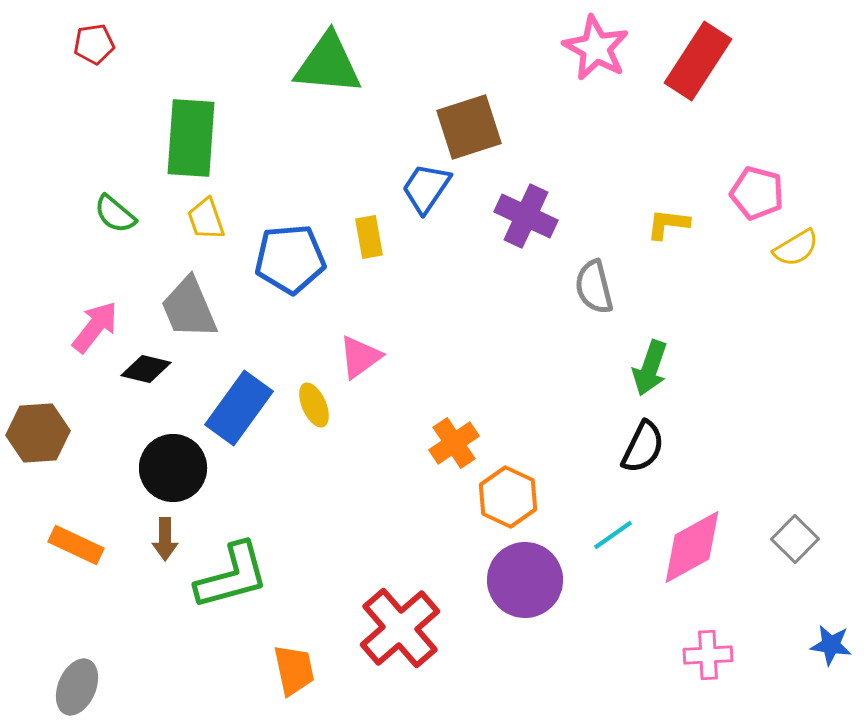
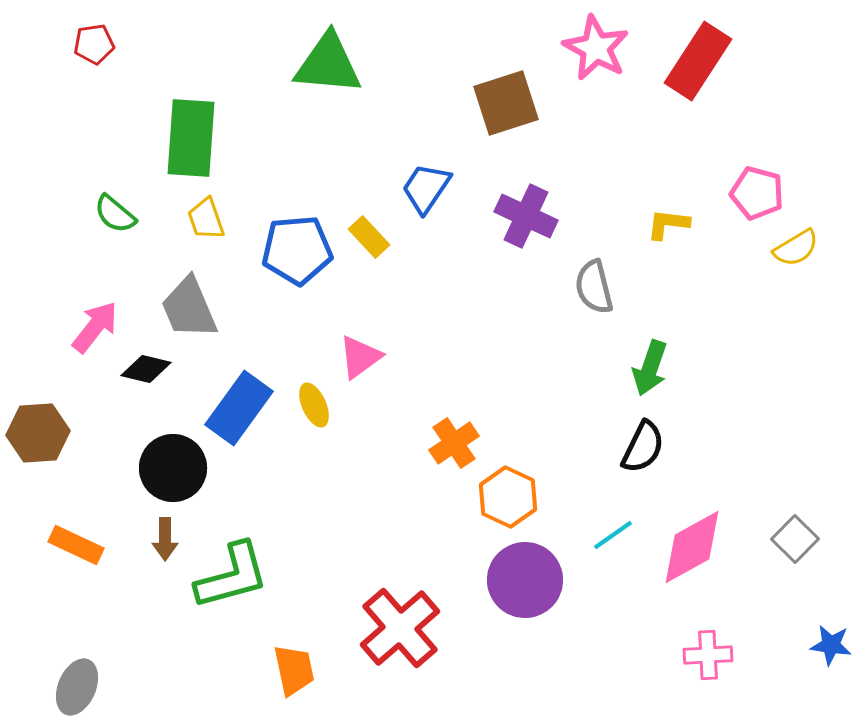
brown square: moved 37 px right, 24 px up
yellow rectangle: rotated 33 degrees counterclockwise
blue pentagon: moved 7 px right, 9 px up
